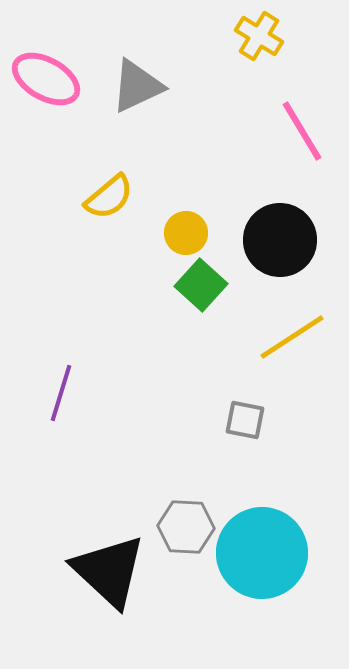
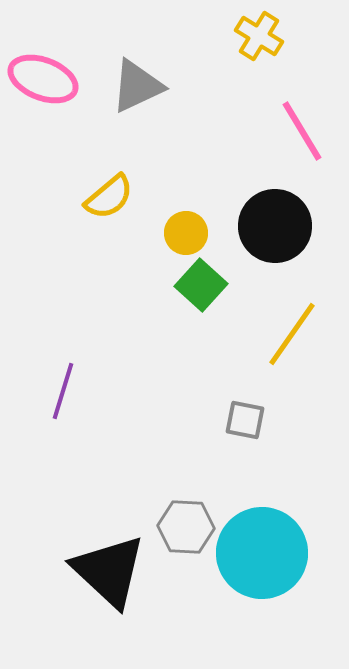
pink ellipse: moved 3 px left; rotated 8 degrees counterclockwise
black circle: moved 5 px left, 14 px up
yellow line: moved 3 px up; rotated 22 degrees counterclockwise
purple line: moved 2 px right, 2 px up
